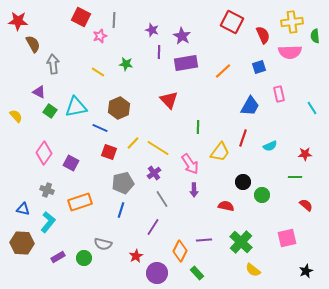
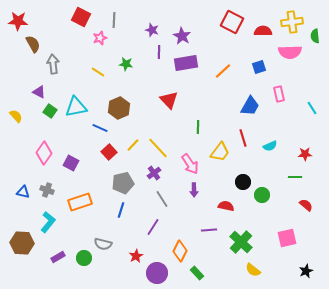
red semicircle at (263, 35): moved 4 px up; rotated 66 degrees counterclockwise
pink star at (100, 36): moved 2 px down
red line at (243, 138): rotated 36 degrees counterclockwise
yellow line at (133, 143): moved 2 px down
yellow line at (158, 148): rotated 15 degrees clockwise
red square at (109, 152): rotated 28 degrees clockwise
blue triangle at (23, 209): moved 17 px up
purple line at (204, 240): moved 5 px right, 10 px up
